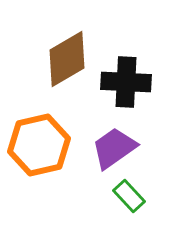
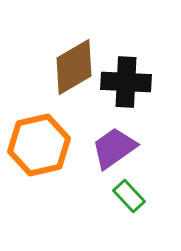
brown diamond: moved 7 px right, 8 px down
